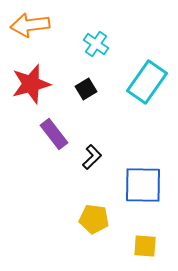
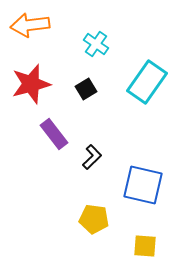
blue square: rotated 12 degrees clockwise
